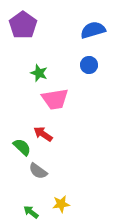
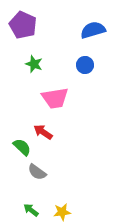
purple pentagon: rotated 12 degrees counterclockwise
blue circle: moved 4 px left
green star: moved 5 px left, 9 px up
pink trapezoid: moved 1 px up
red arrow: moved 2 px up
gray semicircle: moved 1 px left, 1 px down
yellow star: moved 1 px right, 8 px down
green arrow: moved 2 px up
